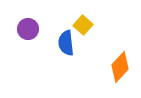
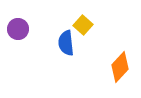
purple circle: moved 10 px left
